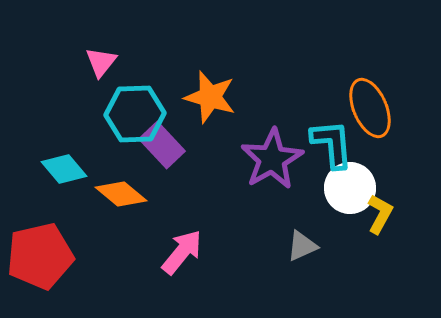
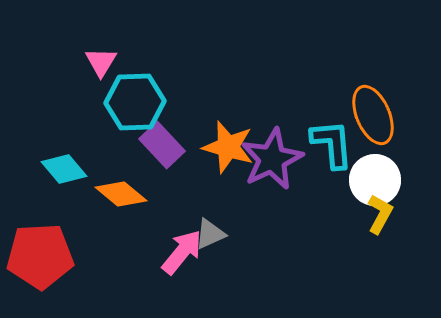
pink triangle: rotated 8 degrees counterclockwise
orange star: moved 18 px right, 50 px down
orange ellipse: moved 3 px right, 7 px down
cyan hexagon: moved 12 px up
purple star: rotated 4 degrees clockwise
white circle: moved 25 px right, 8 px up
gray triangle: moved 92 px left, 12 px up
red pentagon: rotated 10 degrees clockwise
